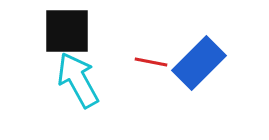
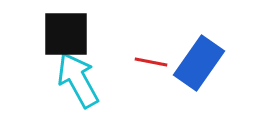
black square: moved 1 px left, 3 px down
blue rectangle: rotated 10 degrees counterclockwise
